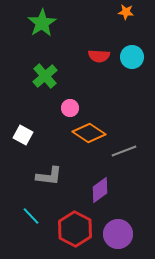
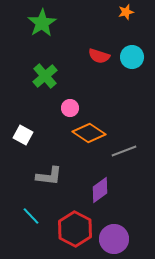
orange star: rotated 21 degrees counterclockwise
red semicircle: rotated 15 degrees clockwise
purple circle: moved 4 px left, 5 px down
